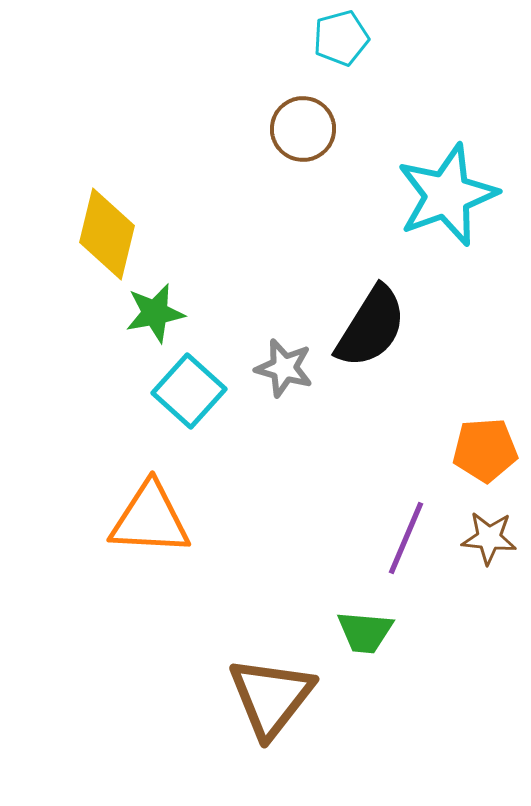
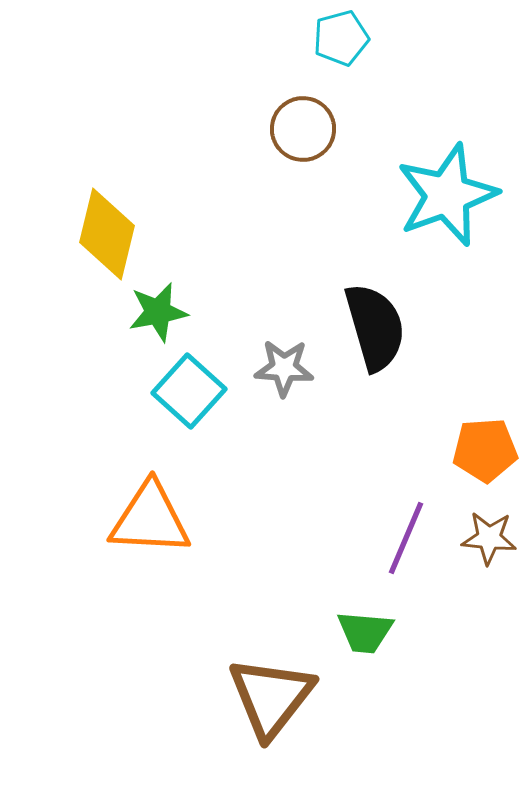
green star: moved 3 px right, 1 px up
black semicircle: moved 4 px right; rotated 48 degrees counterclockwise
gray star: rotated 12 degrees counterclockwise
